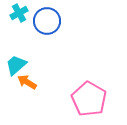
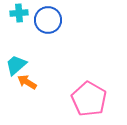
cyan cross: rotated 24 degrees clockwise
blue circle: moved 1 px right, 1 px up
